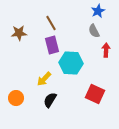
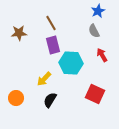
purple rectangle: moved 1 px right
red arrow: moved 4 px left, 5 px down; rotated 32 degrees counterclockwise
